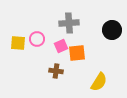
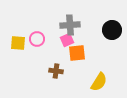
gray cross: moved 1 px right, 2 px down
pink square: moved 6 px right, 6 px up
